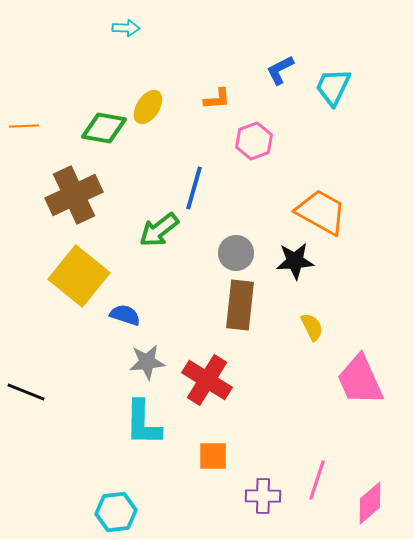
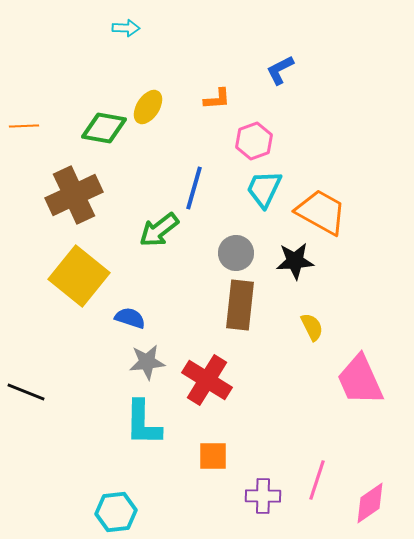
cyan trapezoid: moved 69 px left, 102 px down
blue semicircle: moved 5 px right, 3 px down
pink diamond: rotated 6 degrees clockwise
